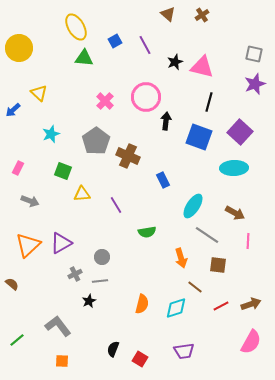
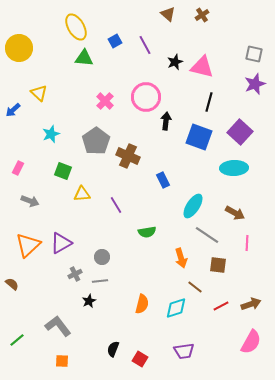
pink line at (248, 241): moved 1 px left, 2 px down
